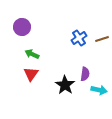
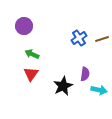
purple circle: moved 2 px right, 1 px up
black star: moved 2 px left, 1 px down; rotated 12 degrees clockwise
